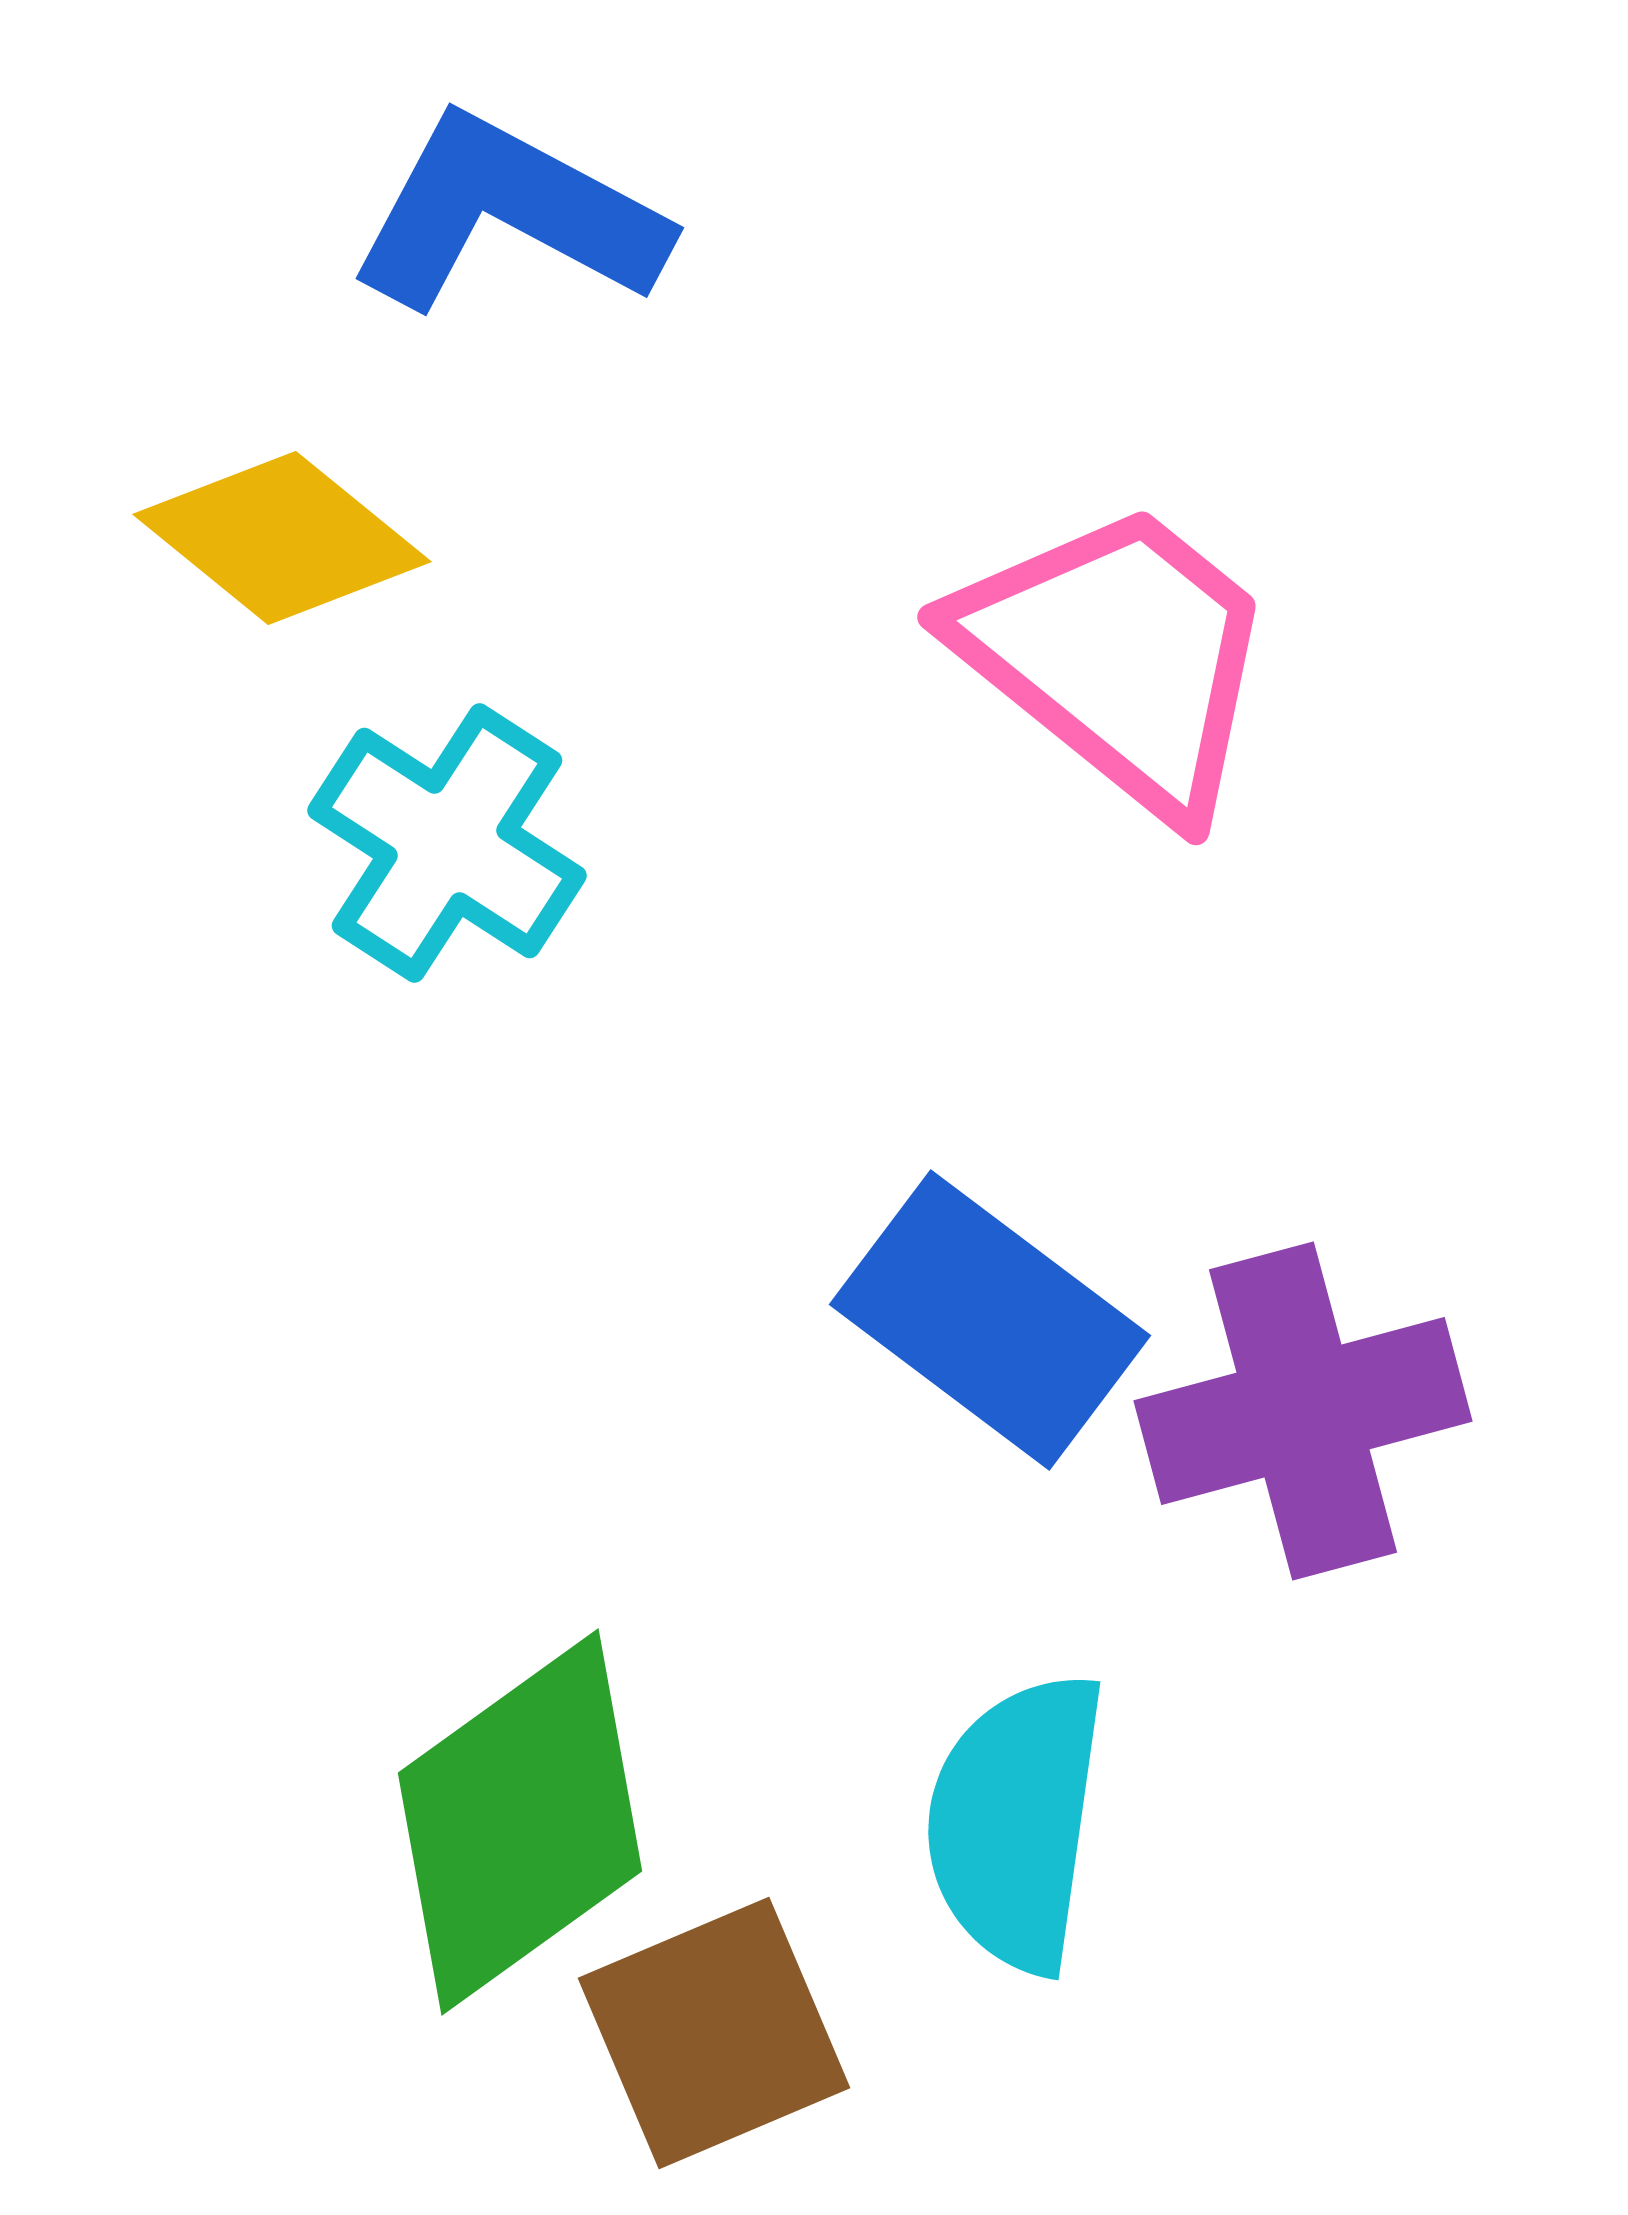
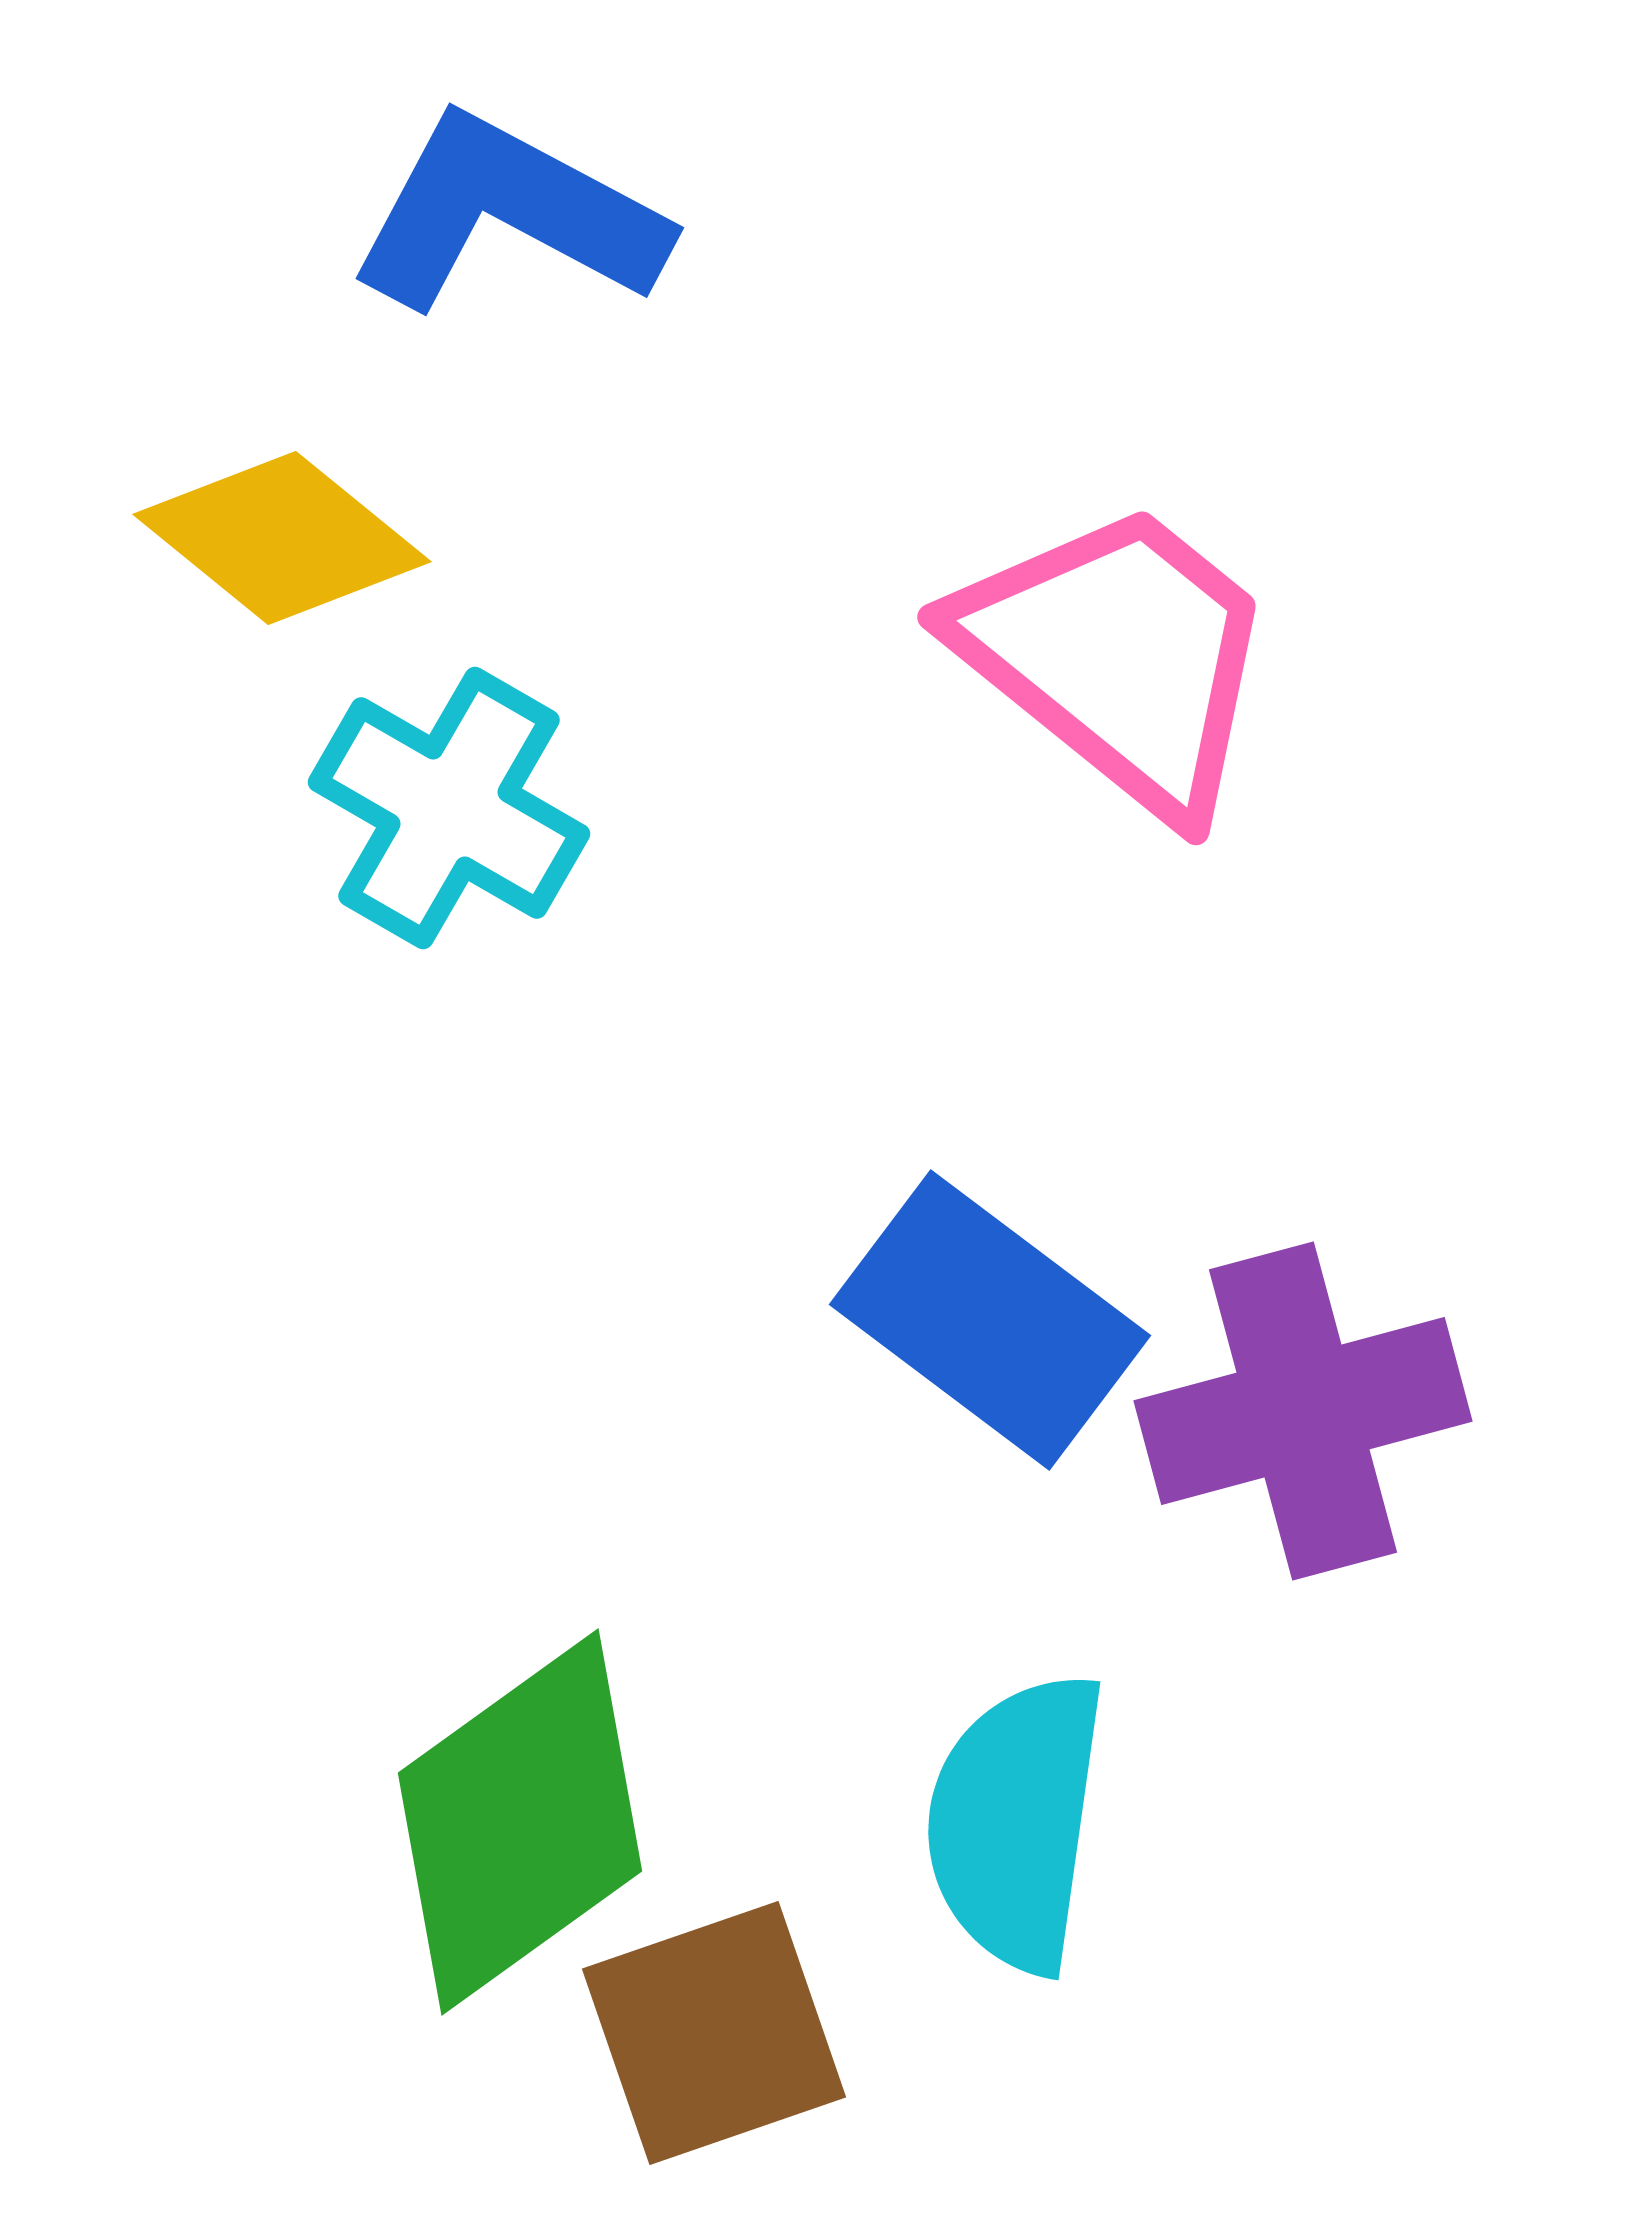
cyan cross: moved 2 px right, 35 px up; rotated 3 degrees counterclockwise
brown square: rotated 4 degrees clockwise
